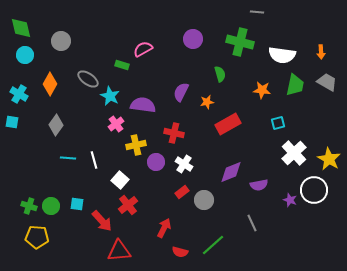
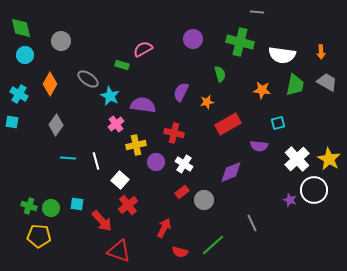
white cross at (294, 153): moved 3 px right, 6 px down
white line at (94, 160): moved 2 px right, 1 px down
purple semicircle at (259, 185): moved 39 px up; rotated 18 degrees clockwise
green circle at (51, 206): moved 2 px down
yellow pentagon at (37, 237): moved 2 px right, 1 px up
red triangle at (119, 251): rotated 25 degrees clockwise
